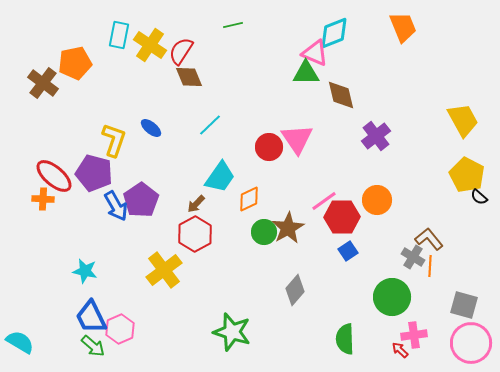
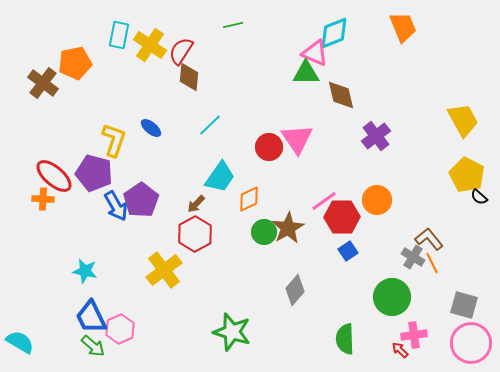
brown diamond at (189, 77): rotated 28 degrees clockwise
orange line at (430, 266): moved 2 px right, 3 px up; rotated 30 degrees counterclockwise
